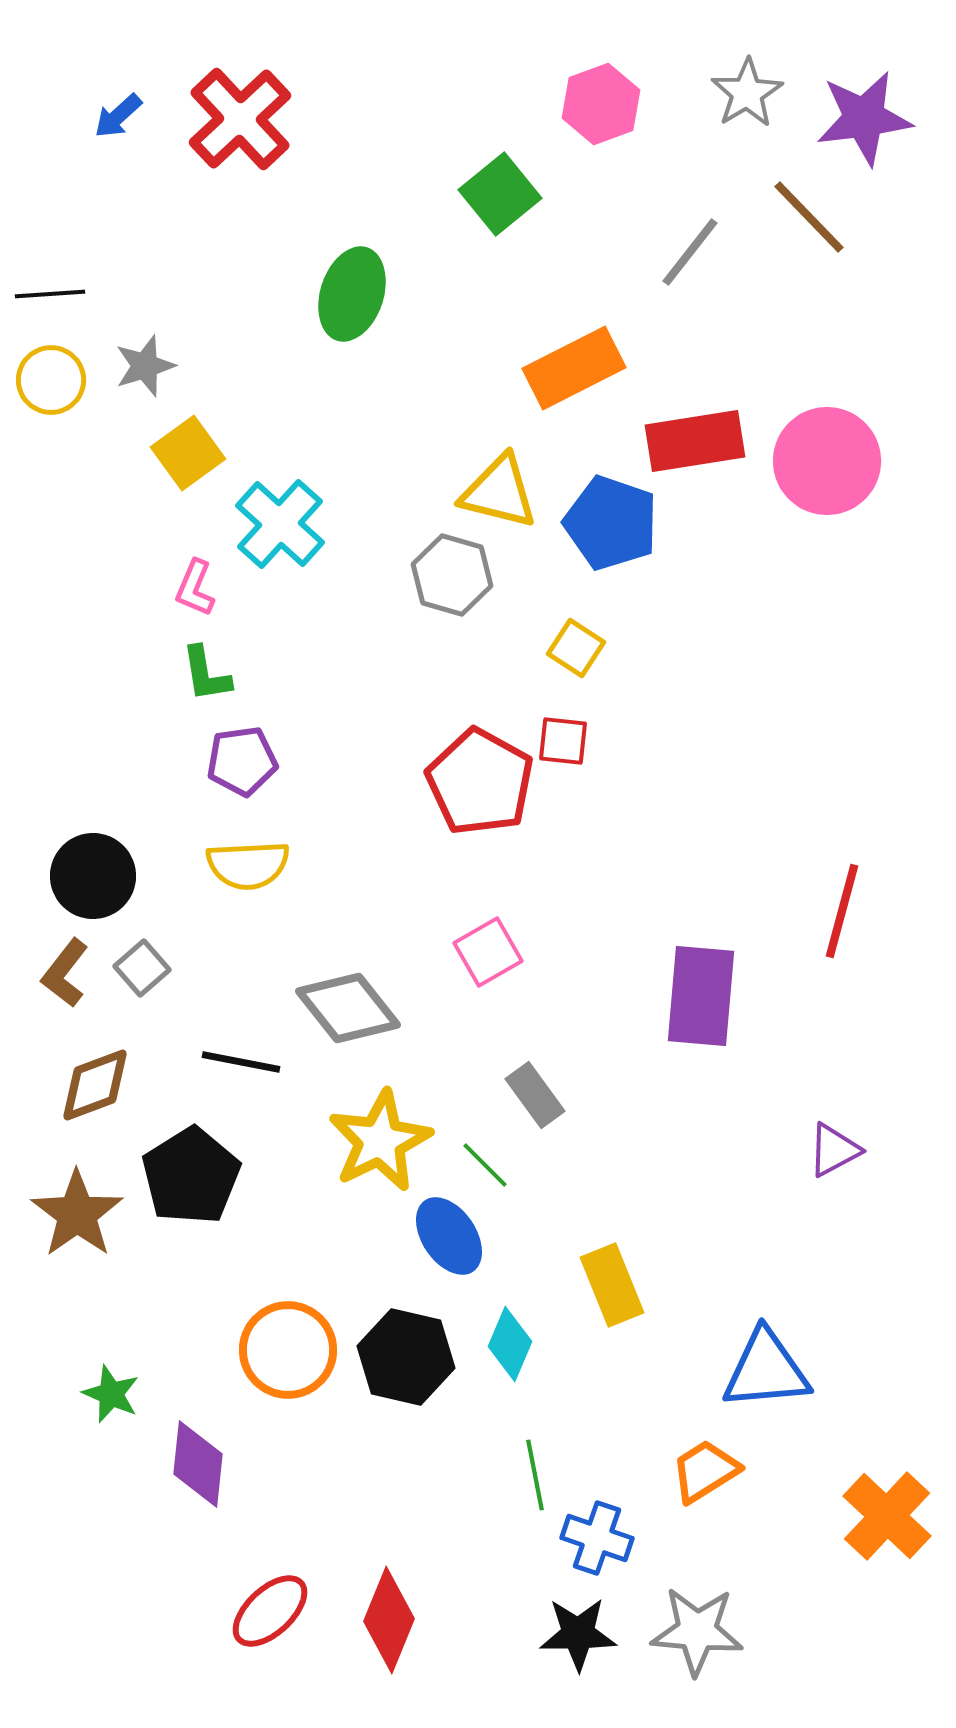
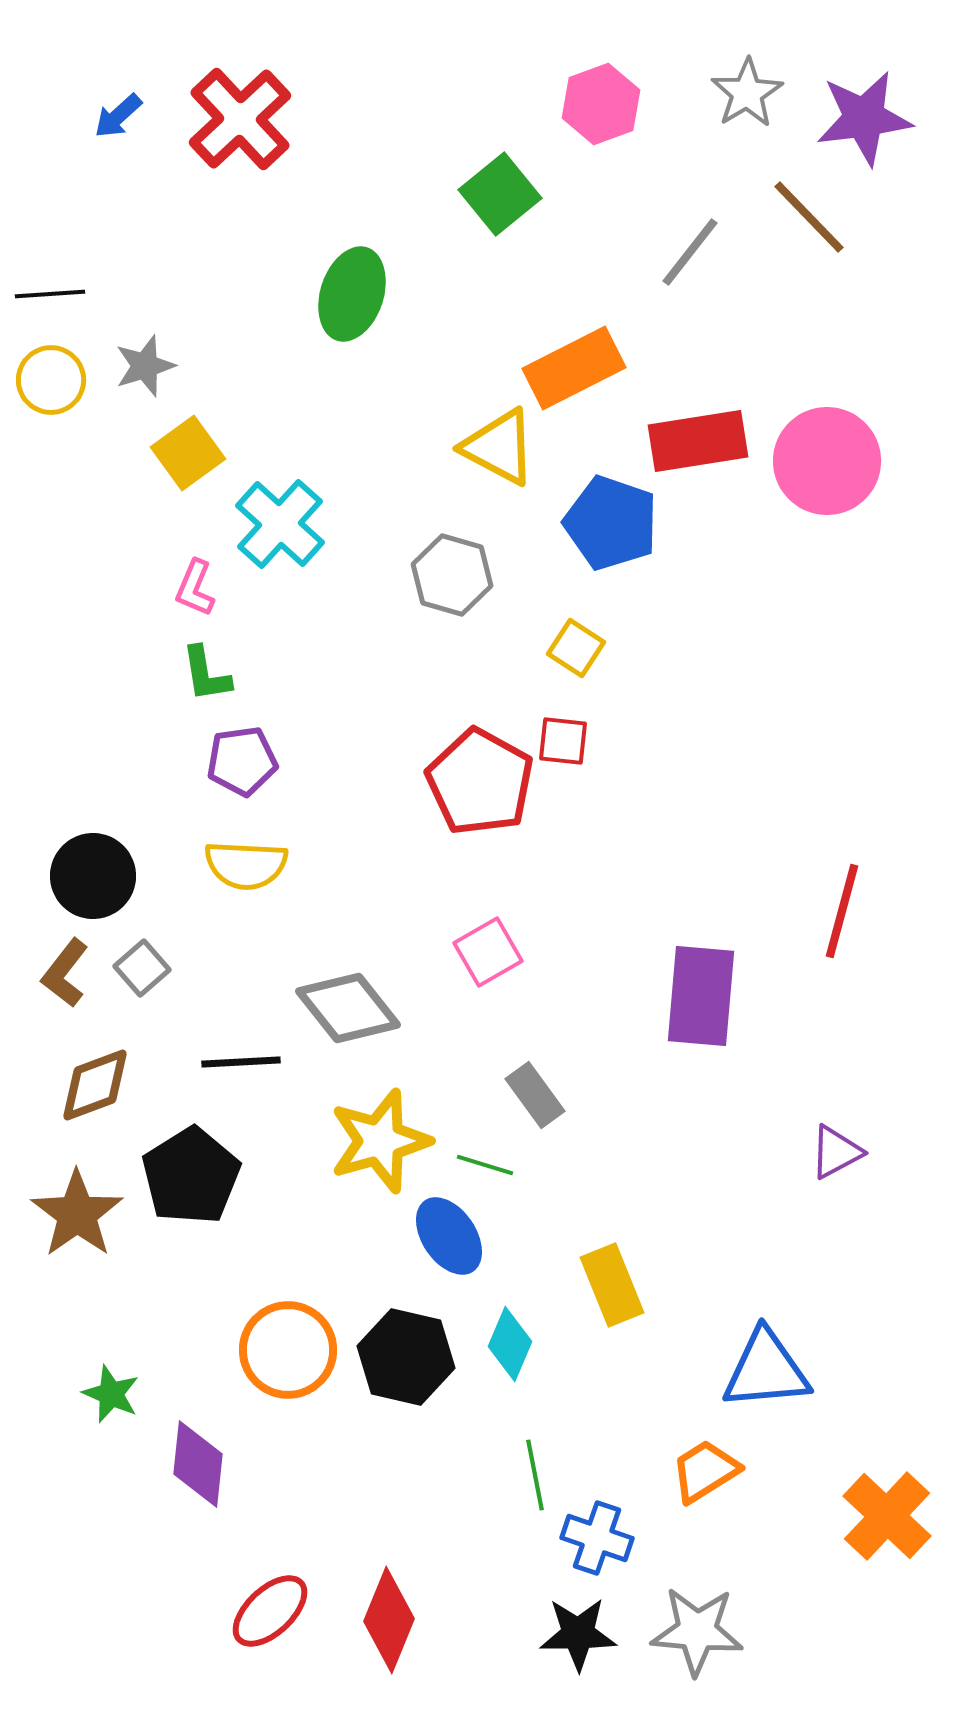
red rectangle at (695, 441): moved 3 px right
yellow triangle at (499, 492): moved 45 px up; rotated 14 degrees clockwise
yellow semicircle at (248, 865): moved 2 px left; rotated 6 degrees clockwise
black line at (241, 1062): rotated 14 degrees counterclockwise
yellow star at (380, 1141): rotated 10 degrees clockwise
purple triangle at (834, 1150): moved 2 px right, 2 px down
green line at (485, 1165): rotated 28 degrees counterclockwise
